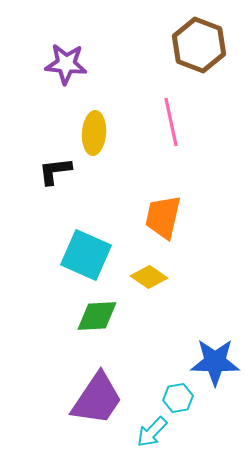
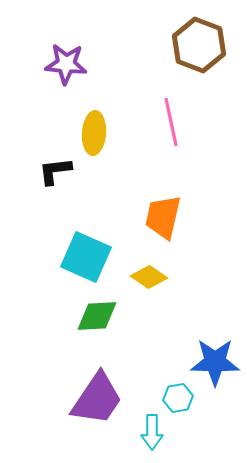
cyan square: moved 2 px down
cyan arrow: rotated 44 degrees counterclockwise
